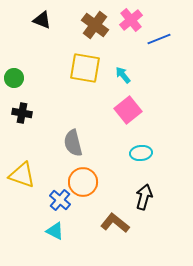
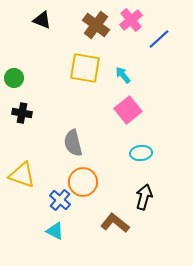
brown cross: moved 1 px right
blue line: rotated 20 degrees counterclockwise
